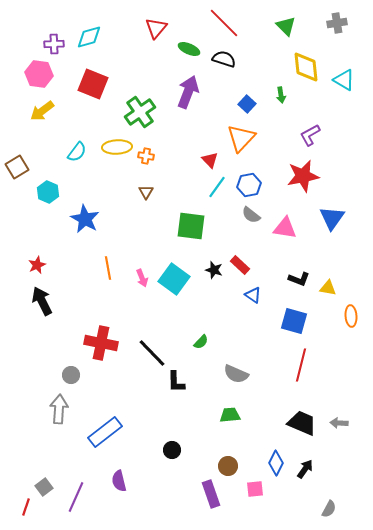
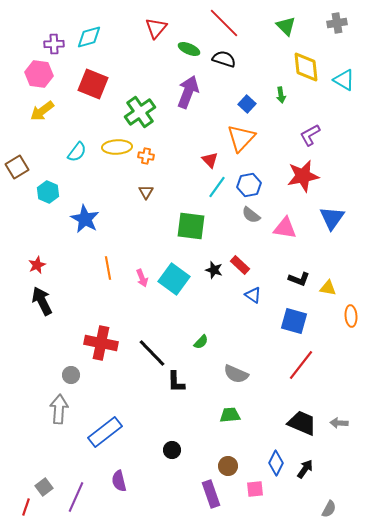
red line at (301, 365): rotated 24 degrees clockwise
